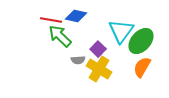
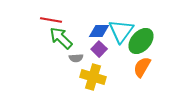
blue diamond: moved 23 px right, 15 px down; rotated 15 degrees counterclockwise
green arrow: moved 1 px right, 2 px down
purple square: moved 1 px right
gray semicircle: moved 2 px left, 2 px up
yellow cross: moved 6 px left, 8 px down; rotated 15 degrees counterclockwise
